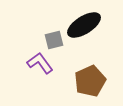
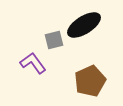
purple L-shape: moved 7 px left
